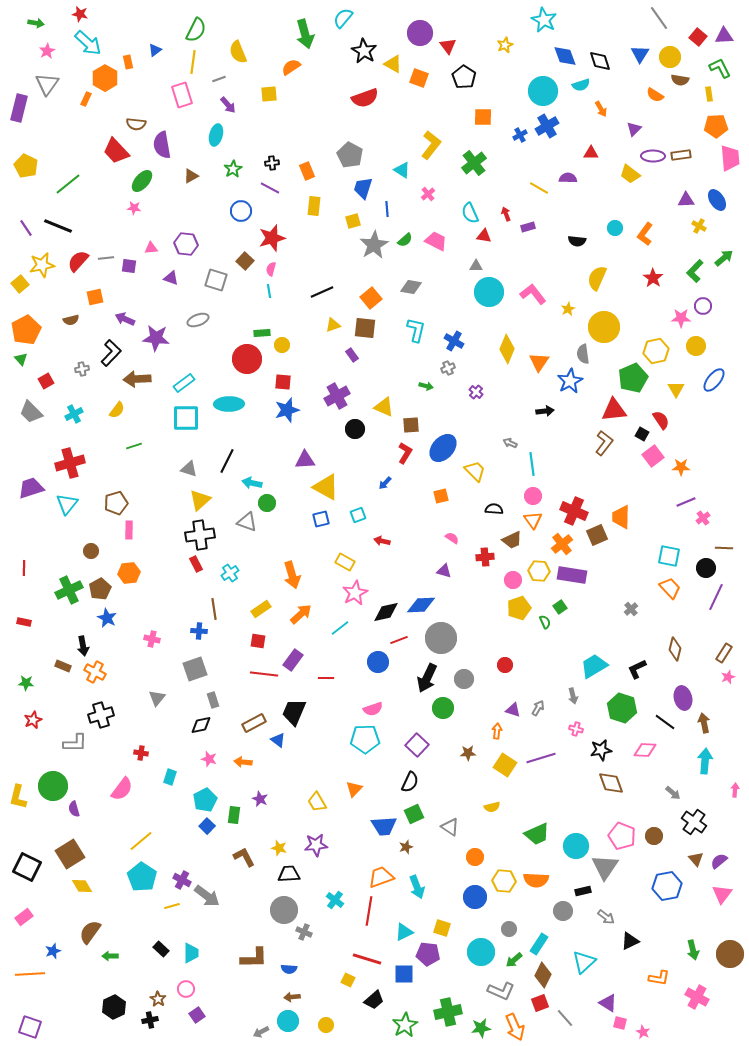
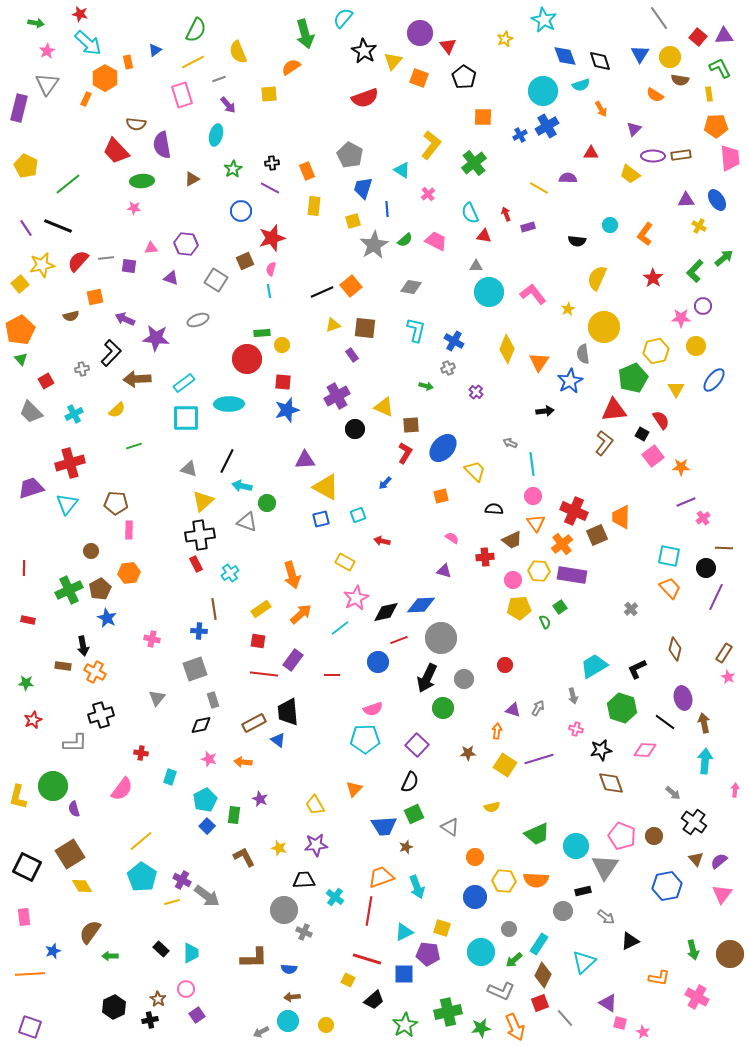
yellow star at (505, 45): moved 6 px up
yellow line at (193, 62): rotated 55 degrees clockwise
yellow triangle at (393, 64): moved 3 px up; rotated 42 degrees clockwise
brown triangle at (191, 176): moved 1 px right, 3 px down
green ellipse at (142, 181): rotated 45 degrees clockwise
cyan circle at (615, 228): moved 5 px left, 3 px up
brown square at (245, 261): rotated 24 degrees clockwise
gray square at (216, 280): rotated 15 degrees clockwise
orange square at (371, 298): moved 20 px left, 12 px up
brown semicircle at (71, 320): moved 4 px up
orange pentagon at (26, 330): moved 6 px left
yellow semicircle at (117, 410): rotated 12 degrees clockwise
cyan arrow at (252, 483): moved 10 px left, 3 px down
yellow triangle at (200, 500): moved 3 px right, 1 px down
brown pentagon at (116, 503): rotated 20 degrees clockwise
orange triangle at (533, 520): moved 3 px right, 3 px down
pink star at (355, 593): moved 1 px right, 5 px down
yellow pentagon at (519, 608): rotated 15 degrees clockwise
red rectangle at (24, 622): moved 4 px right, 2 px up
brown rectangle at (63, 666): rotated 14 degrees counterclockwise
pink star at (728, 677): rotated 24 degrees counterclockwise
red line at (326, 678): moved 6 px right, 3 px up
black trapezoid at (294, 712): moved 6 px left; rotated 28 degrees counterclockwise
purple line at (541, 758): moved 2 px left, 1 px down
yellow trapezoid at (317, 802): moved 2 px left, 3 px down
black trapezoid at (289, 874): moved 15 px right, 6 px down
cyan cross at (335, 900): moved 3 px up
yellow line at (172, 906): moved 4 px up
pink rectangle at (24, 917): rotated 60 degrees counterclockwise
